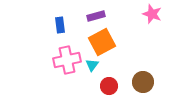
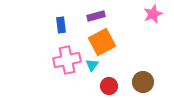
pink star: moved 1 px right; rotated 30 degrees clockwise
blue rectangle: moved 1 px right
